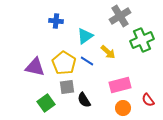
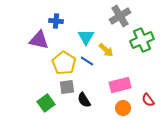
cyan triangle: moved 1 px right, 1 px down; rotated 24 degrees counterclockwise
yellow arrow: moved 2 px left, 2 px up
purple triangle: moved 4 px right, 27 px up
